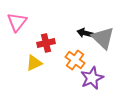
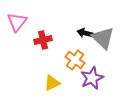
red cross: moved 3 px left, 3 px up
yellow triangle: moved 18 px right, 20 px down
